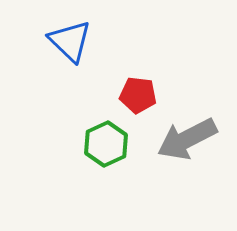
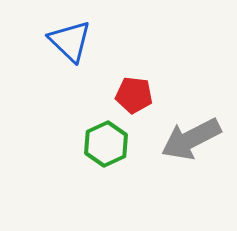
red pentagon: moved 4 px left
gray arrow: moved 4 px right
